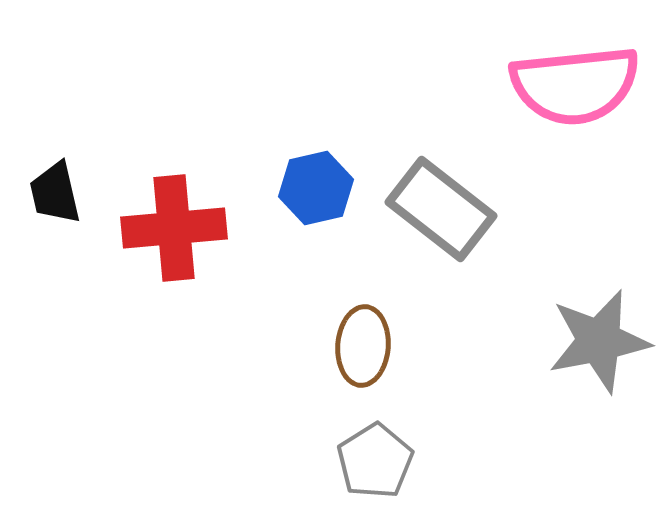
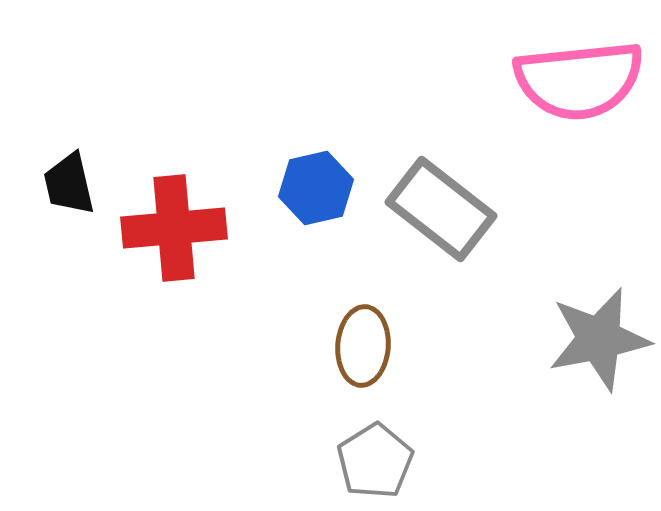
pink semicircle: moved 4 px right, 5 px up
black trapezoid: moved 14 px right, 9 px up
gray star: moved 2 px up
